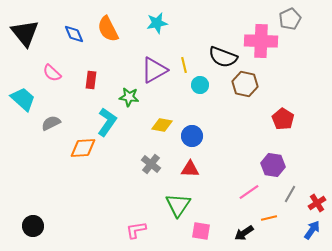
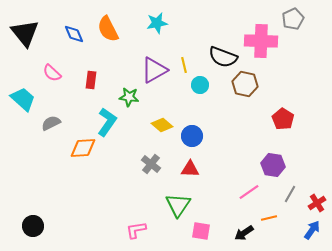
gray pentagon: moved 3 px right
yellow diamond: rotated 30 degrees clockwise
